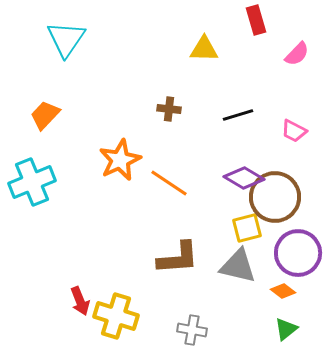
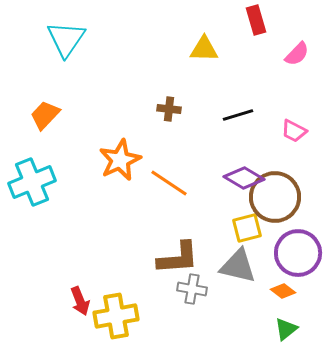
yellow cross: rotated 27 degrees counterclockwise
gray cross: moved 41 px up
